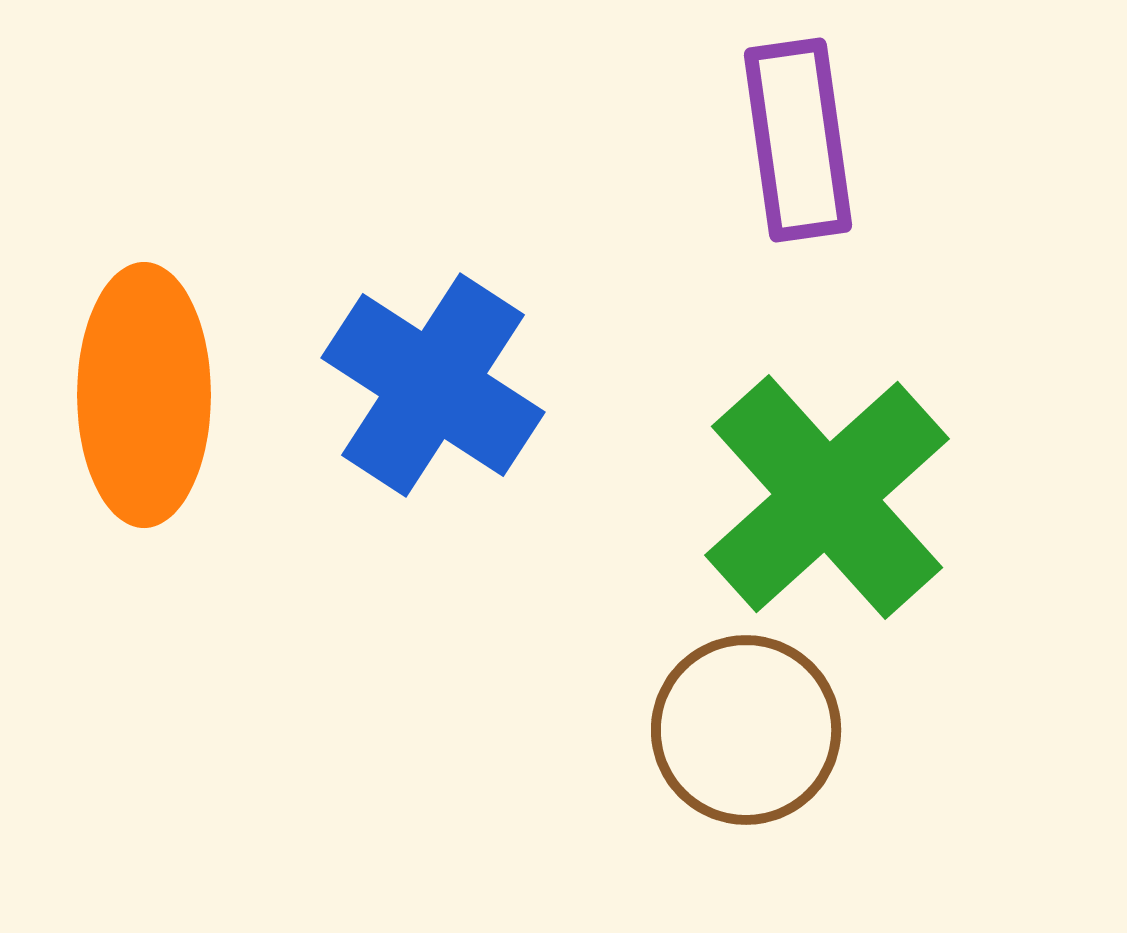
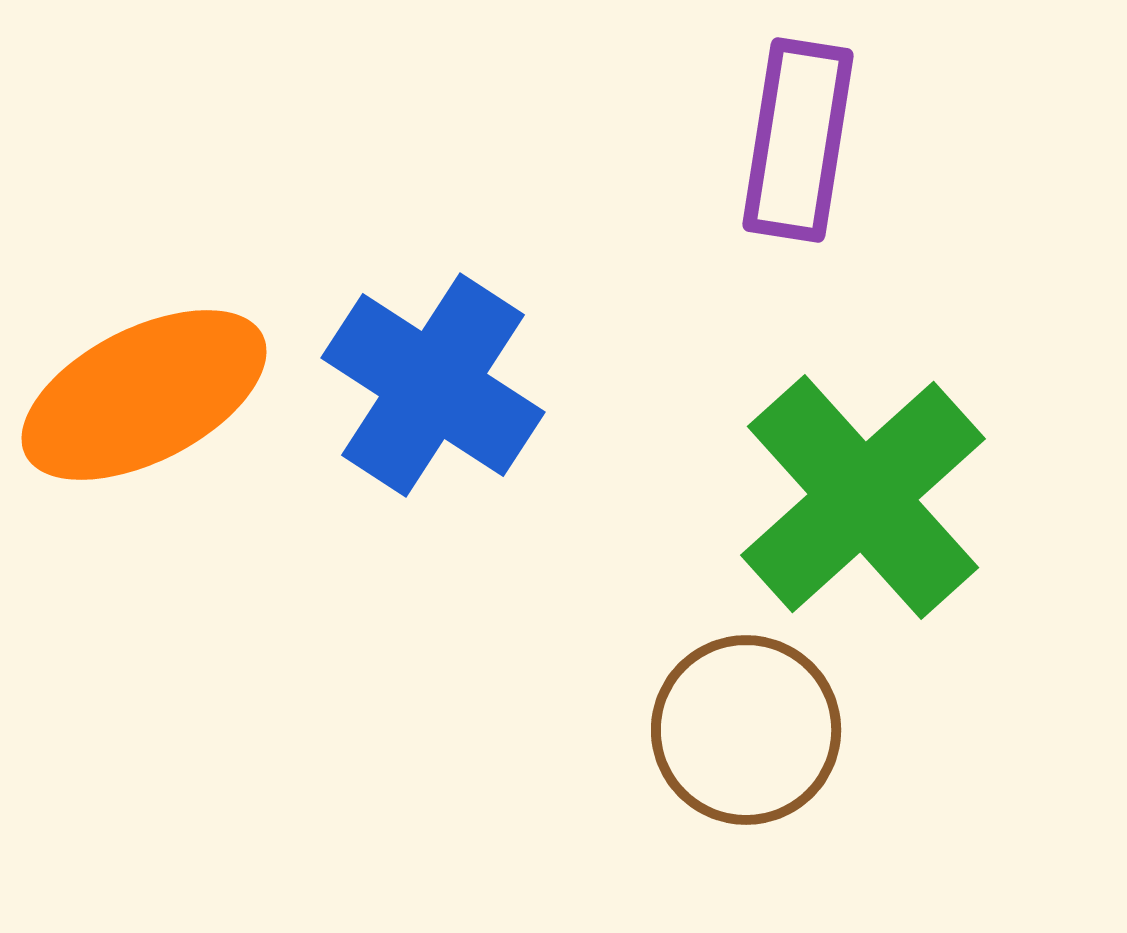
purple rectangle: rotated 17 degrees clockwise
orange ellipse: rotated 63 degrees clockwise
green cross: moved 36 px right
